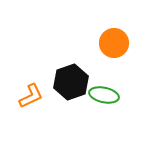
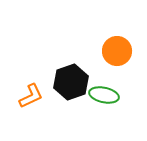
orange circle: moved 3 px right, 8 px down
